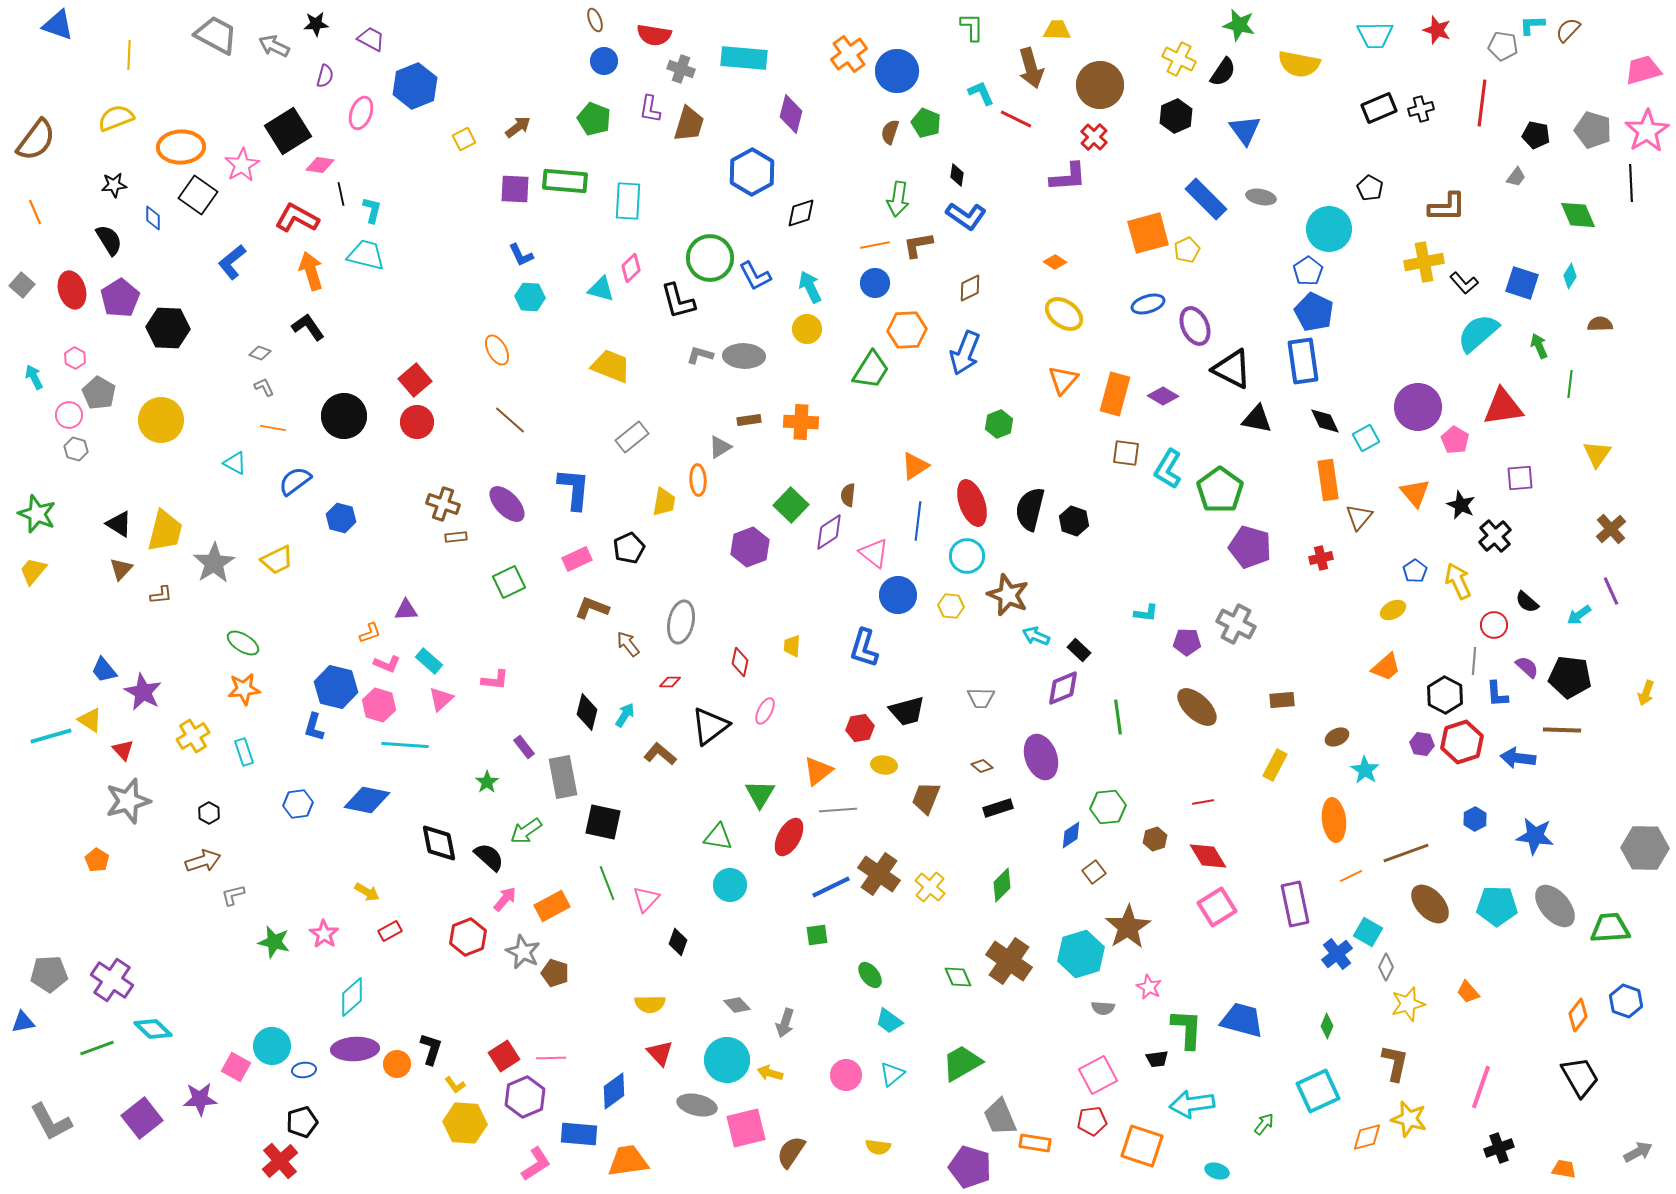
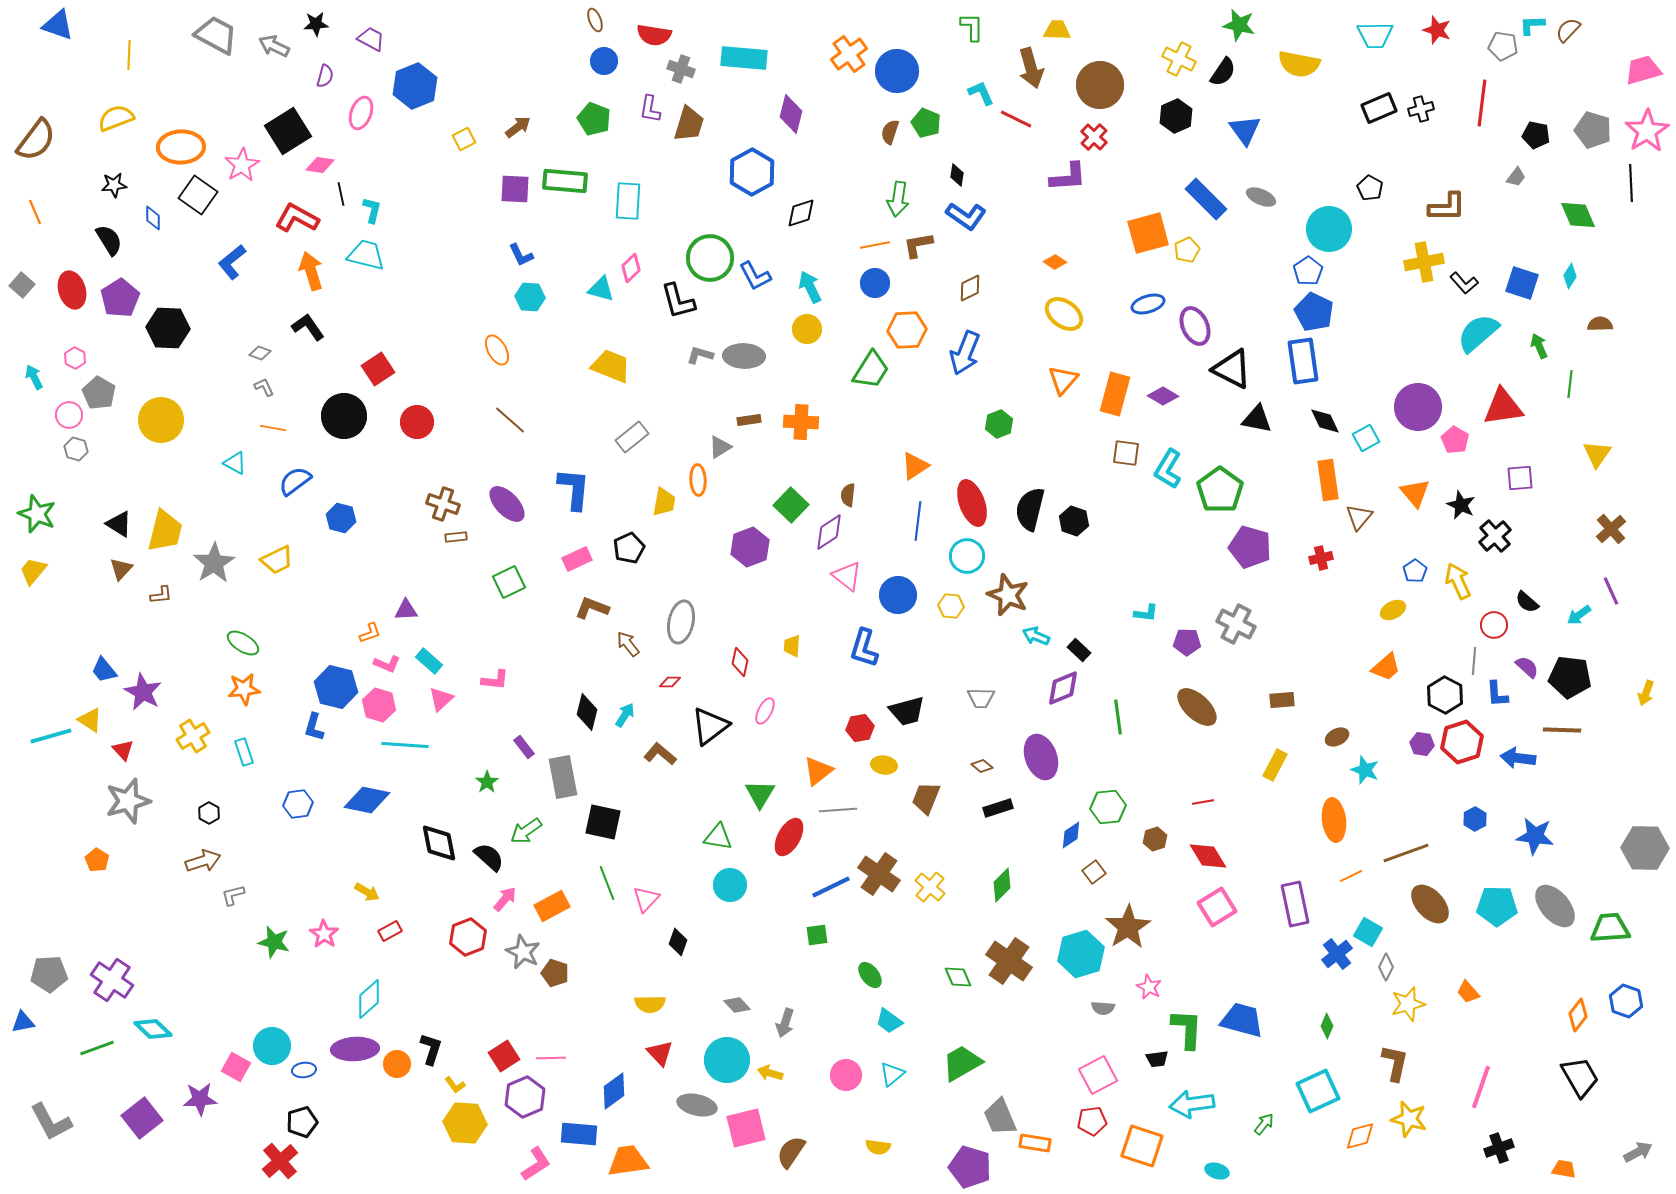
gray ellipse at (1261, 197): rotated 12 degrees clockwise
red square at (415, 380): moved 37 px left, 11 px up; rotated 8 degrees clockwise
pink triangle at (874, 553): moved 27 px left, 23 px down
cyan star at (1365, 770): rotated 12 degrees counterclockwise
cyan diamond at (352, 997): moved 17 px right, 2 px down
orange diamond at (1367, 1137): moved 7 px left, 1 px up
